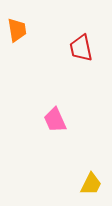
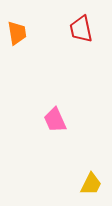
orange trapezoid: moved 3 px down
red trapezoid: moved 19 px up
